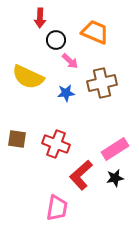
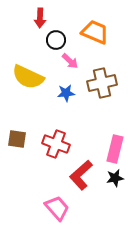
pink rectangle: rotated 44 degrees counterclockwise
pink trapezoid: rotated 52 degrees counterclockwise
